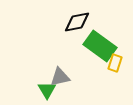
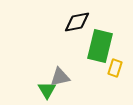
green rectangle: rotated 68 degrees clockwise
yellow rectangle: moved 5 px down
